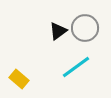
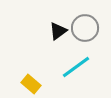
yellow rectangle: moved 12 px right, 5 px down
